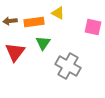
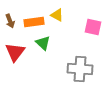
yellow triangle: moved 1 px left, 2 px down
brown arrow: rotated 104 degrees counterclockwise
green triangle: rotated 21 degrees counterclockwise
gray cross: moved 12 px right, 3 px down; rotated 25 degrees counterclockwise
